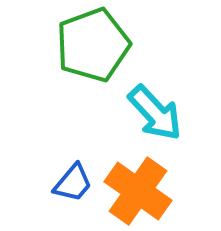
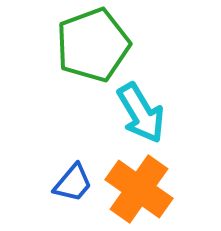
cyan arrow: moved 14 px left; rotated 12 degrees clockwise
orange cross: moved 1 px right, 2 px up
